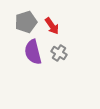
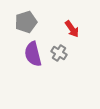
red arrow: moved 20 px right, 3 px down
purple semicircle: moved 2 px down
